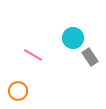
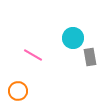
gray rectangle: rotated 24 degrees clockwise
